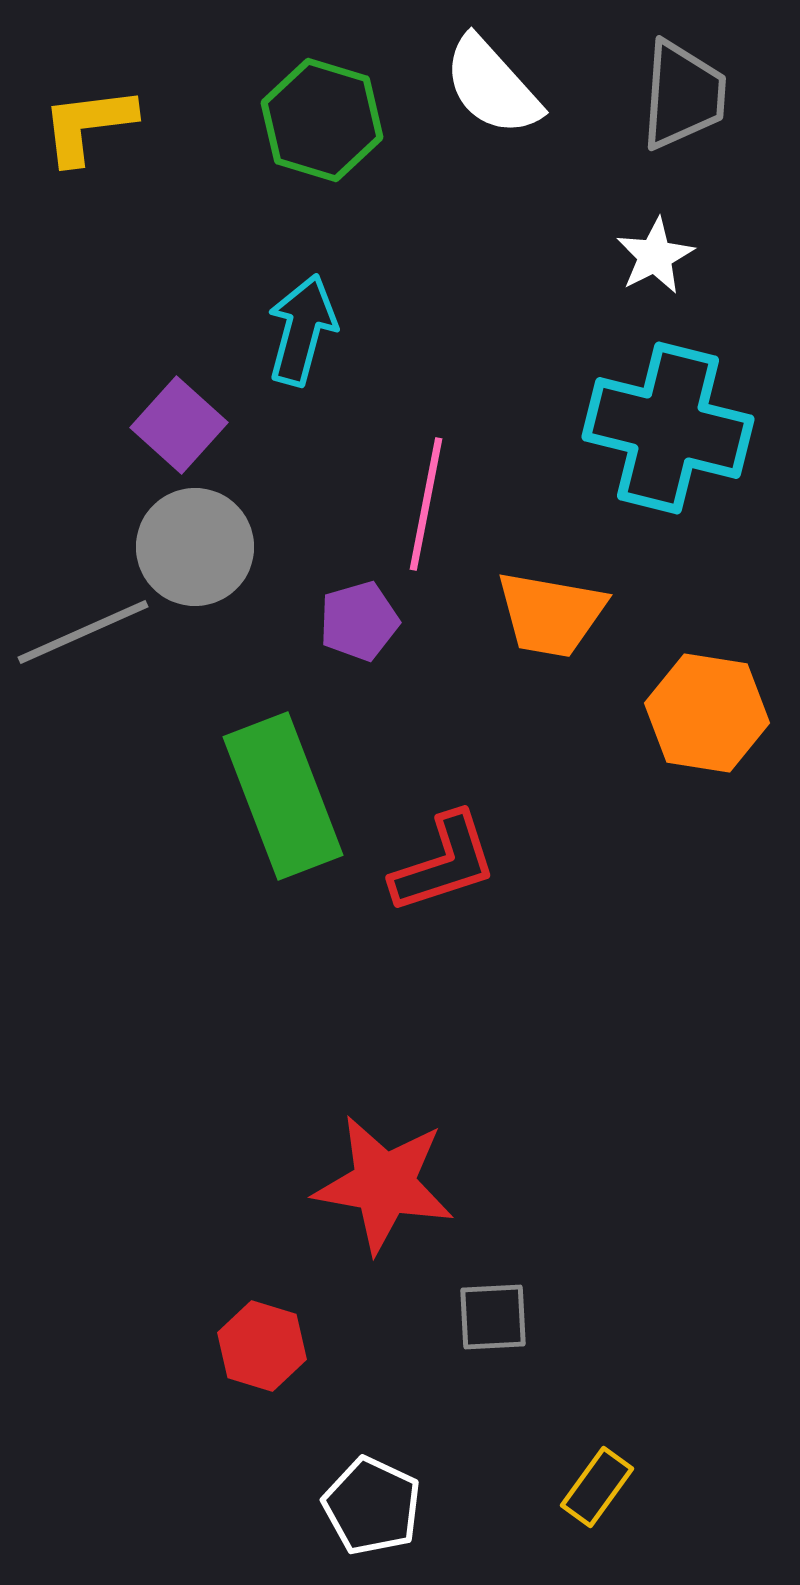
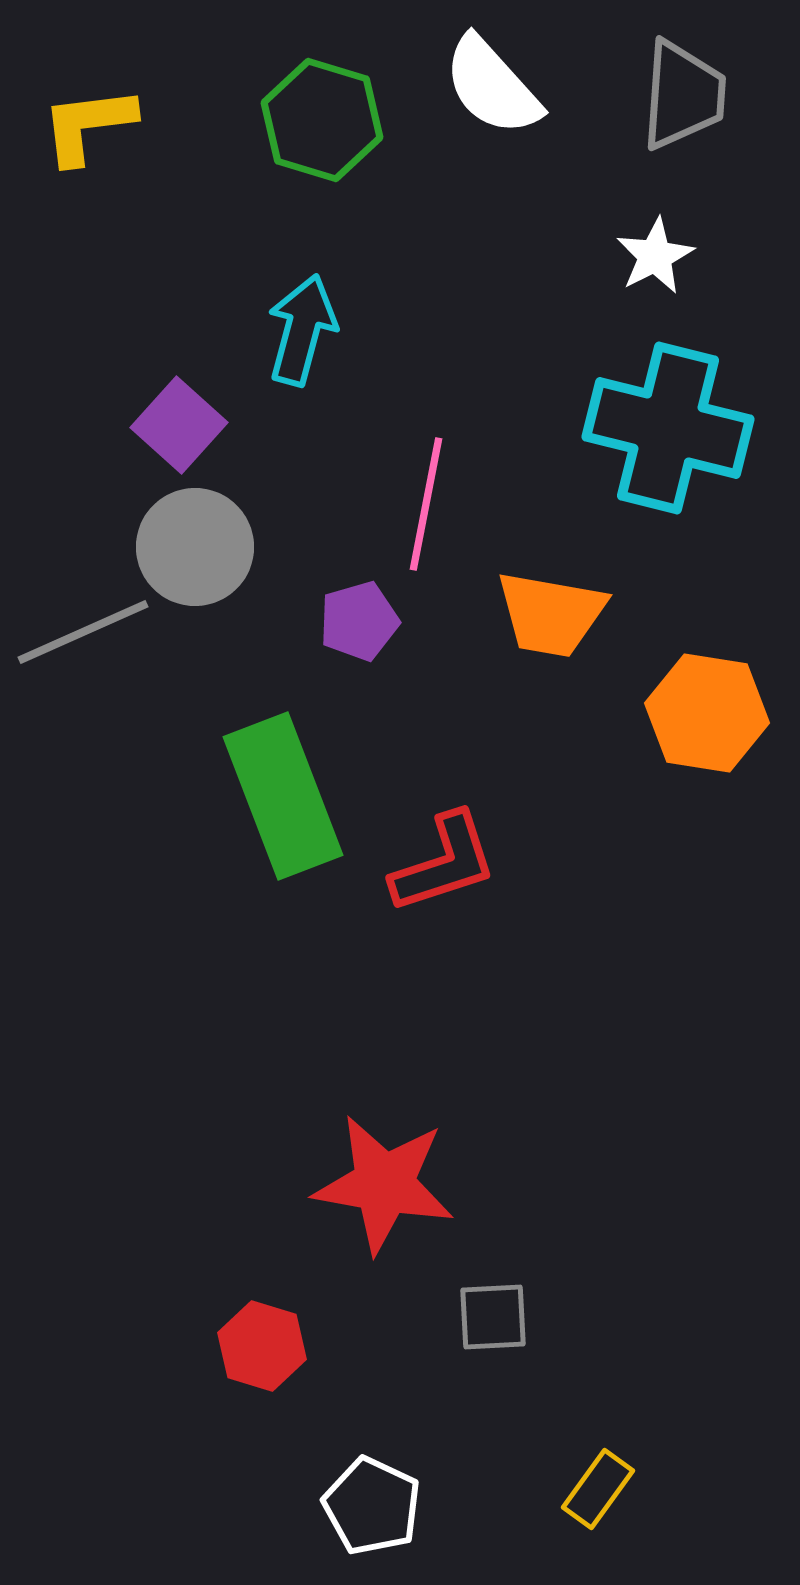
yellow rectangle: moved 1 px right, 2 px down
